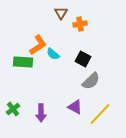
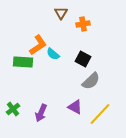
orange cross: moved 3 px right
purple arrow: rotated 24 degrees clockwise
